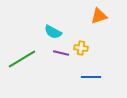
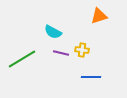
yellow cross: moved 1 px right, 2 px down
